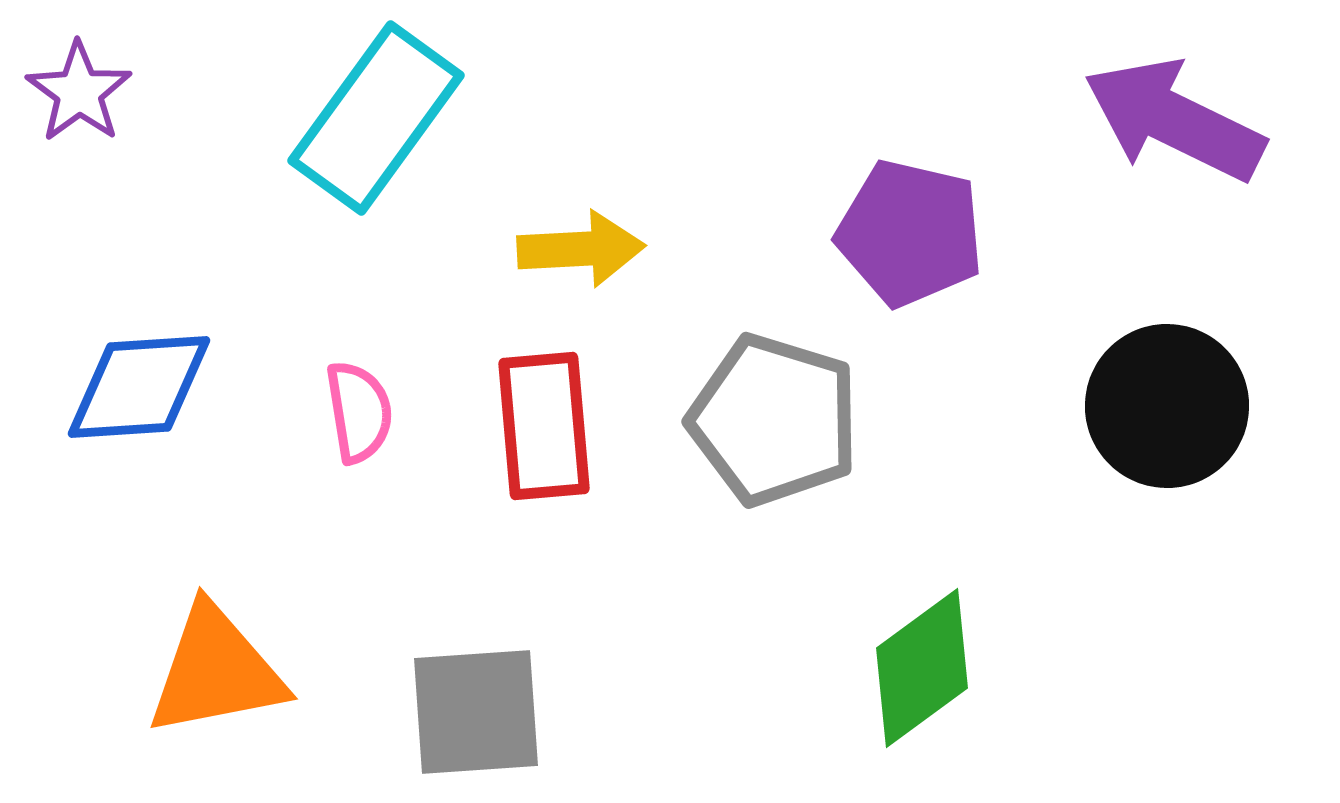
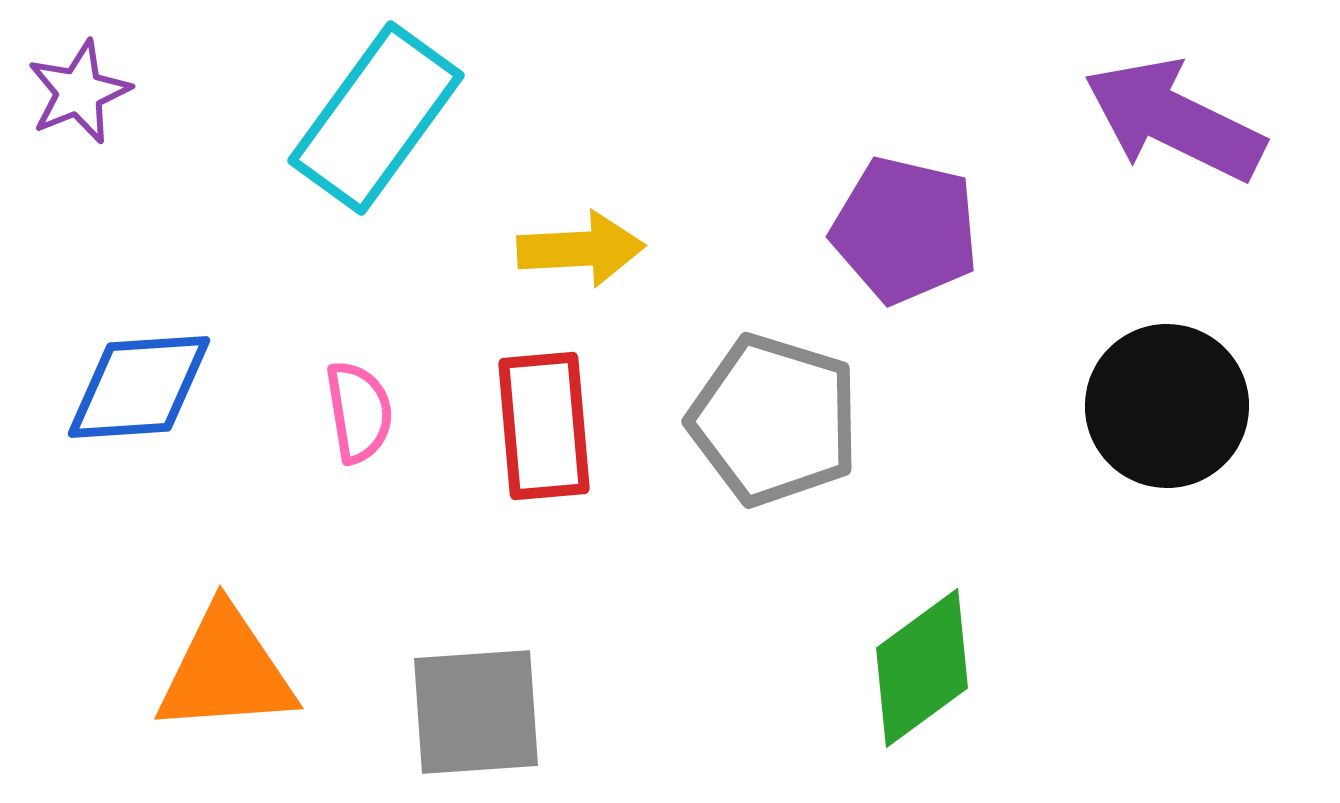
purple star: rotated 14 degrees clockwise
purple pentagon: moved 5 px left, 3 px up
orange triangle: moved 10 px right; rotated 7 degrees clockwise
